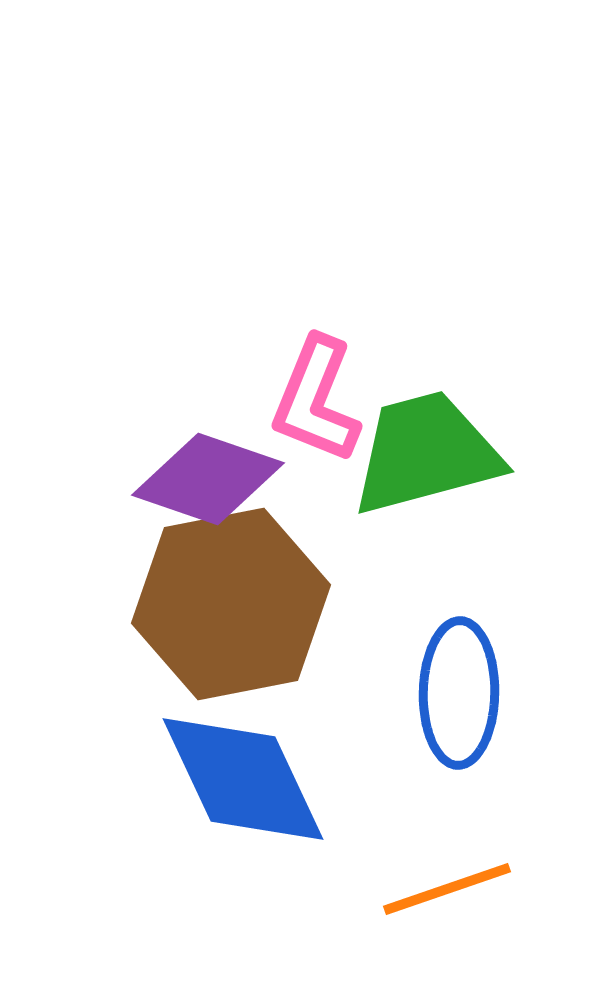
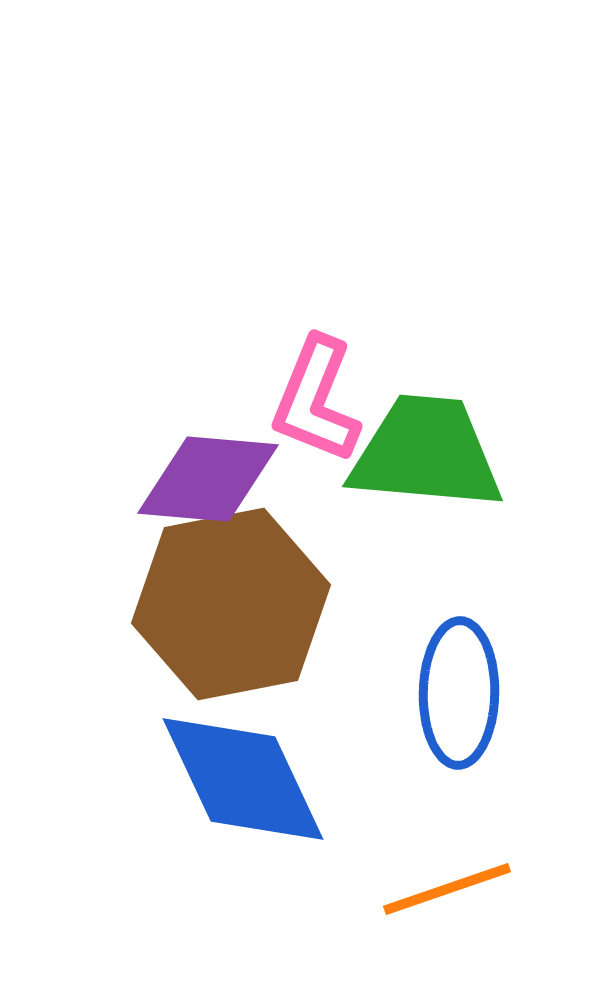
green trapezoid: rotated 20 degrees clockwise
purple diamond: rotated 14 degrees counterclockwise
